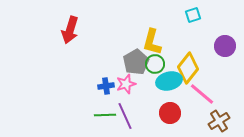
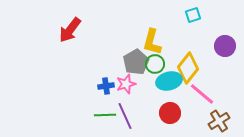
red arrow: rotated 20 degrees clockwise
